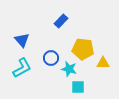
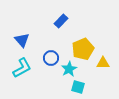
yellow pentagon: rotated 30 degrees counterclockwise
cyan star: rotated 28 degrees clockwise
cyan square: rotated 16 degrees clockwise
